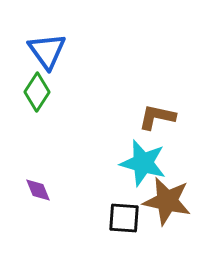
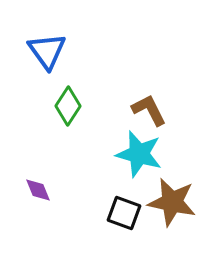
green diamond: moved 31 px right, 14 px down
brown L-shape: moved 8 px left, 7 px up; rotated 51 degrees clockwise
cyan star: moved 4 px left, 9 px up
brown star: moved 5 px right, 1 px down
black square: moved 5 px up; rotated 16 degrees clockwise
